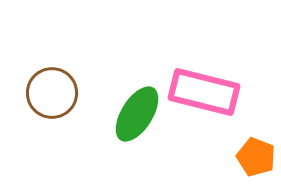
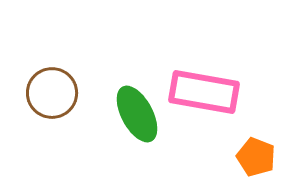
pink rectangle: rotated 4 degrees counterclockwise
green ellipse: rotated 60 degrees counterclockwise
